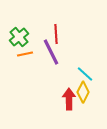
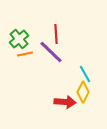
green cross: moved 2 px down
purple line: rotated 20 degrees counterclockwise
cyan line: rotated 18 degrees clockwise
red arrow: moved 4 px left, 3 px down; rotated 95 degrees clockwise
